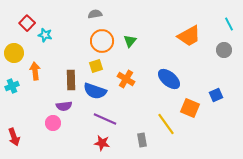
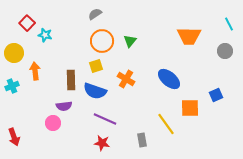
gray semicircle: rotated 24 degrees counterclockwise
orange trapezoid: rotated 30 degrees clockwise
gray circle: moved 1 px right, 1 px down
orange square: rotated 24 degrees counterclockwise
